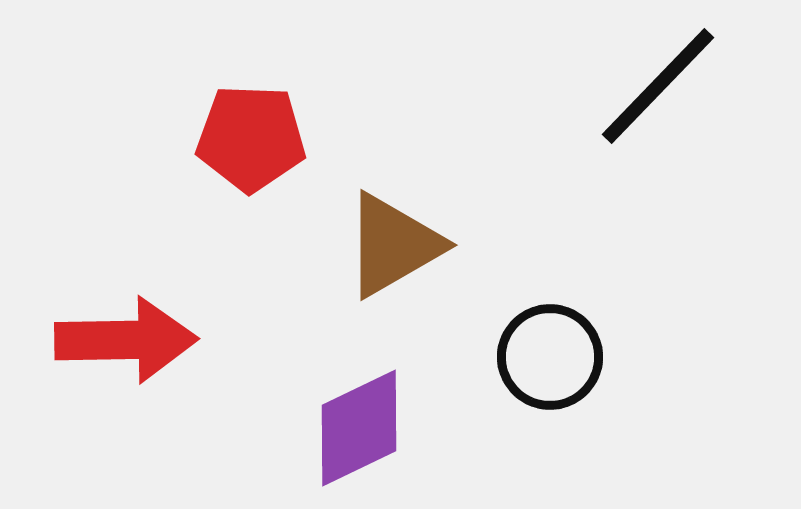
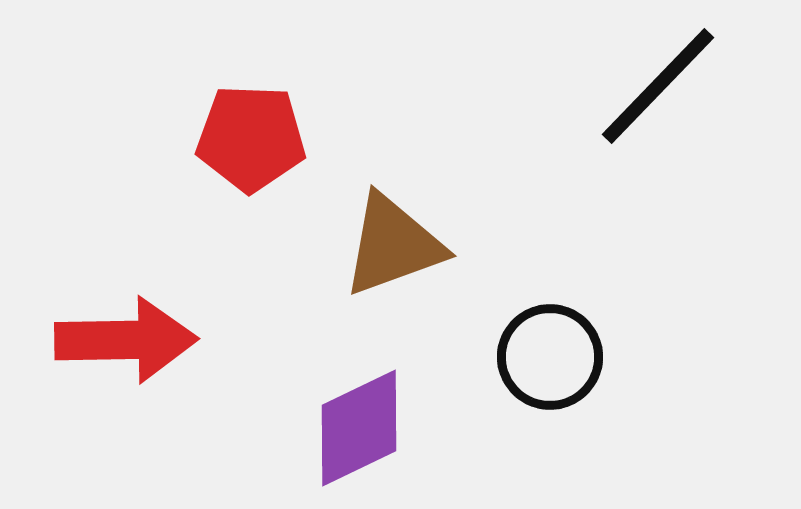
brown triangle: rotated 10 degrees clockwise
